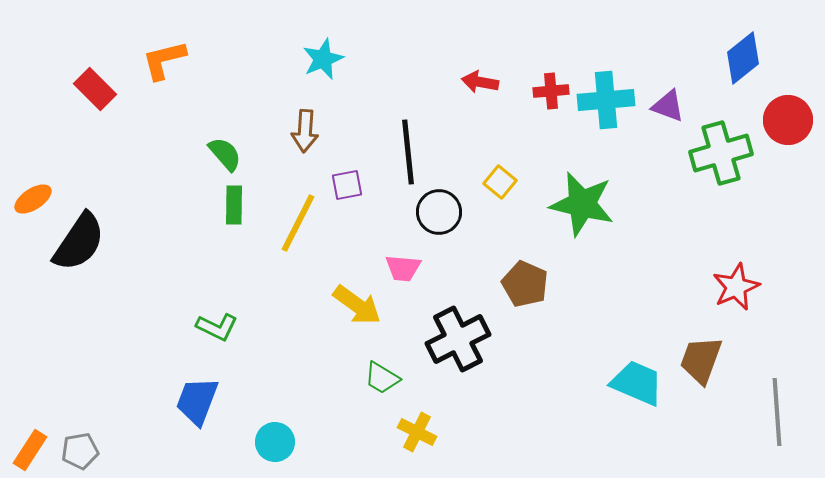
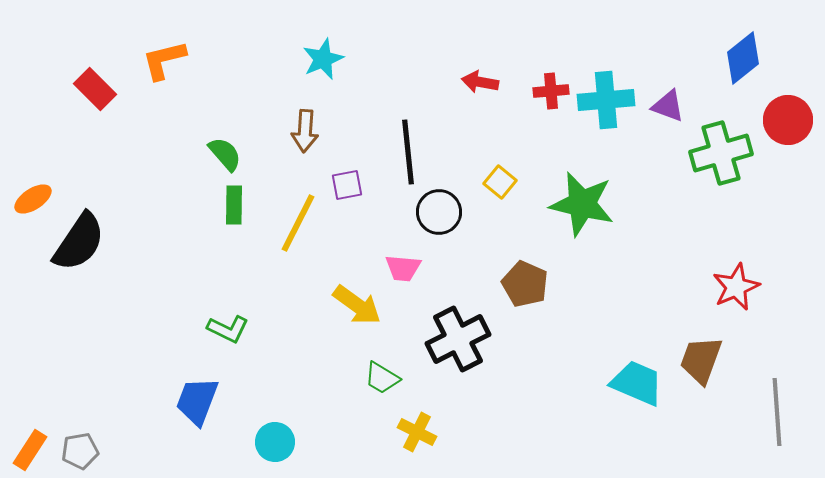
green L-shape: moved 11 px right, 2 px down
